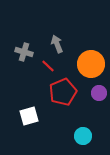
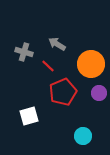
gray arrow: rotated 36 degrees counterclockwise
